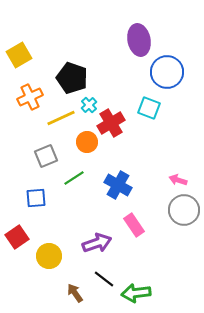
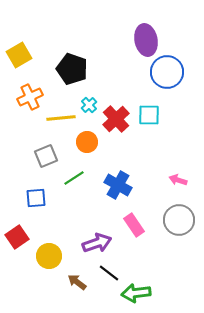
purple ellipse: moved 7 px right
black pentagon: moved 9 px up
cyan square: moved 7 px down; rotated 20 degrees counterclockwise
yellow line: rotated 20 degrees clockwise
red cross: moved 5 px right, 4 px up; rotated 12 degrees counterclockwise
gray circle: moved 5 px left, 10 px down
black line: moved 5 px right, 6 px up
brown arrow: moved 2 px right, 11 px up; rotated 18 degrees counterclockwise
